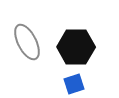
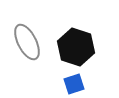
black hexagon: rotated 18 degrees clockwise
